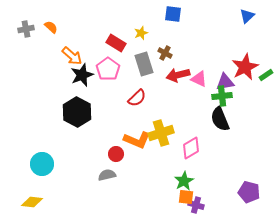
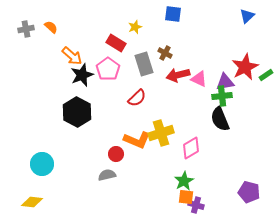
yellow star: moved 6 px left, 6 px up
